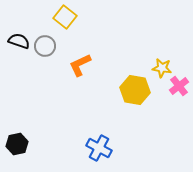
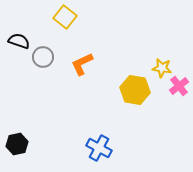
gray circle: moved 2 px left, 11 px down
orange L-shape: moved 2 px right, 1 px up
